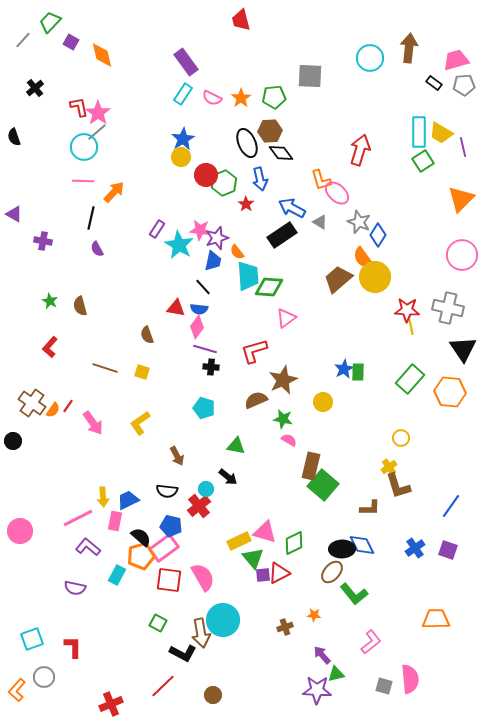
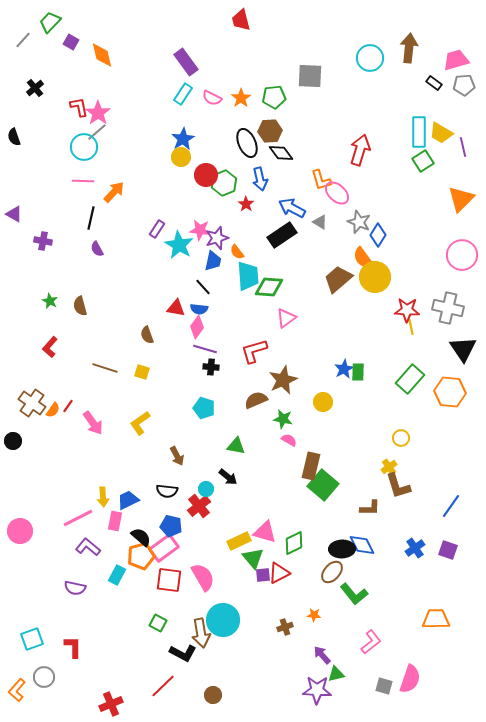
pink semicircle at (410, 679): rotated 24 degrees clockwise
